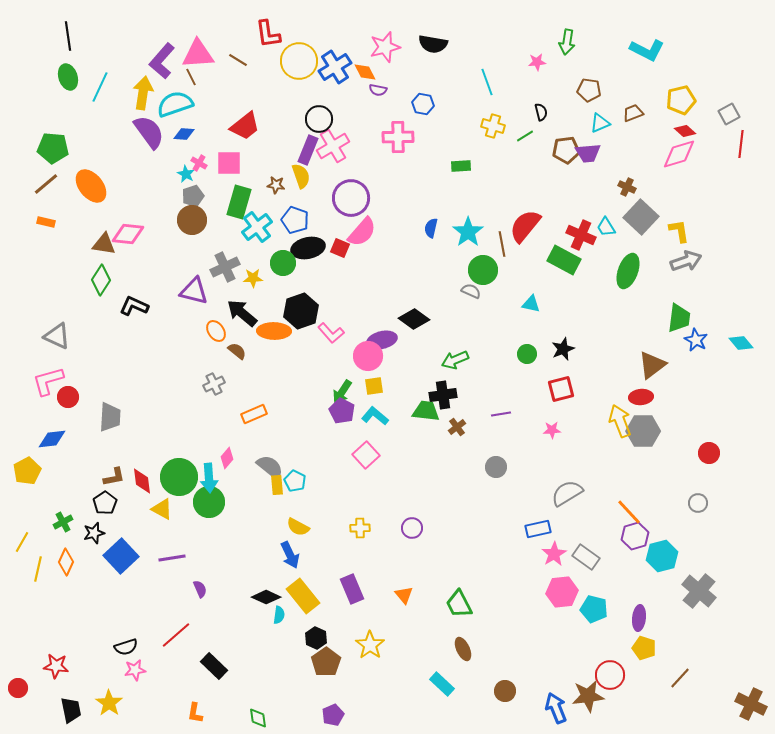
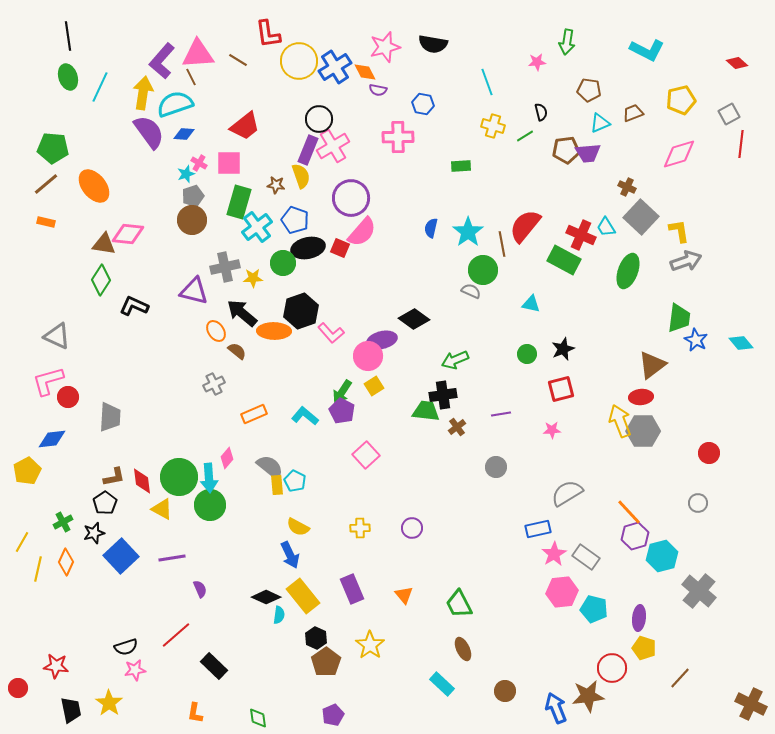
red diamond at (685, 131): moved 52 px right, 68 px up
cyan star at (186, 174): rotated 24 degrees clockwise
orange ellipse at (91, 186): moved 3 px right
gray cross at (225, 267): rotated 12 degrees clockwise
yellow square at (374, 386): rotated 24 degrees counterclockwise
cyan L-shape at (375, 416): moved 70 px left
green circle at (209, 502): moved 1 px right, 3 px down
red circle at (610, 675): moved 2 px right, 7 px up
